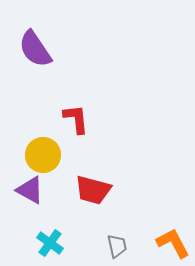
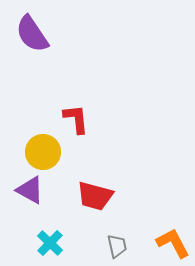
purple semicircle: moved 3 px left, 15 px up
yellow circle: moved 3 px up
red trapezoid: moved 2 px right, 6 px down
cyan cross: rotated 8 degrees clockwise
